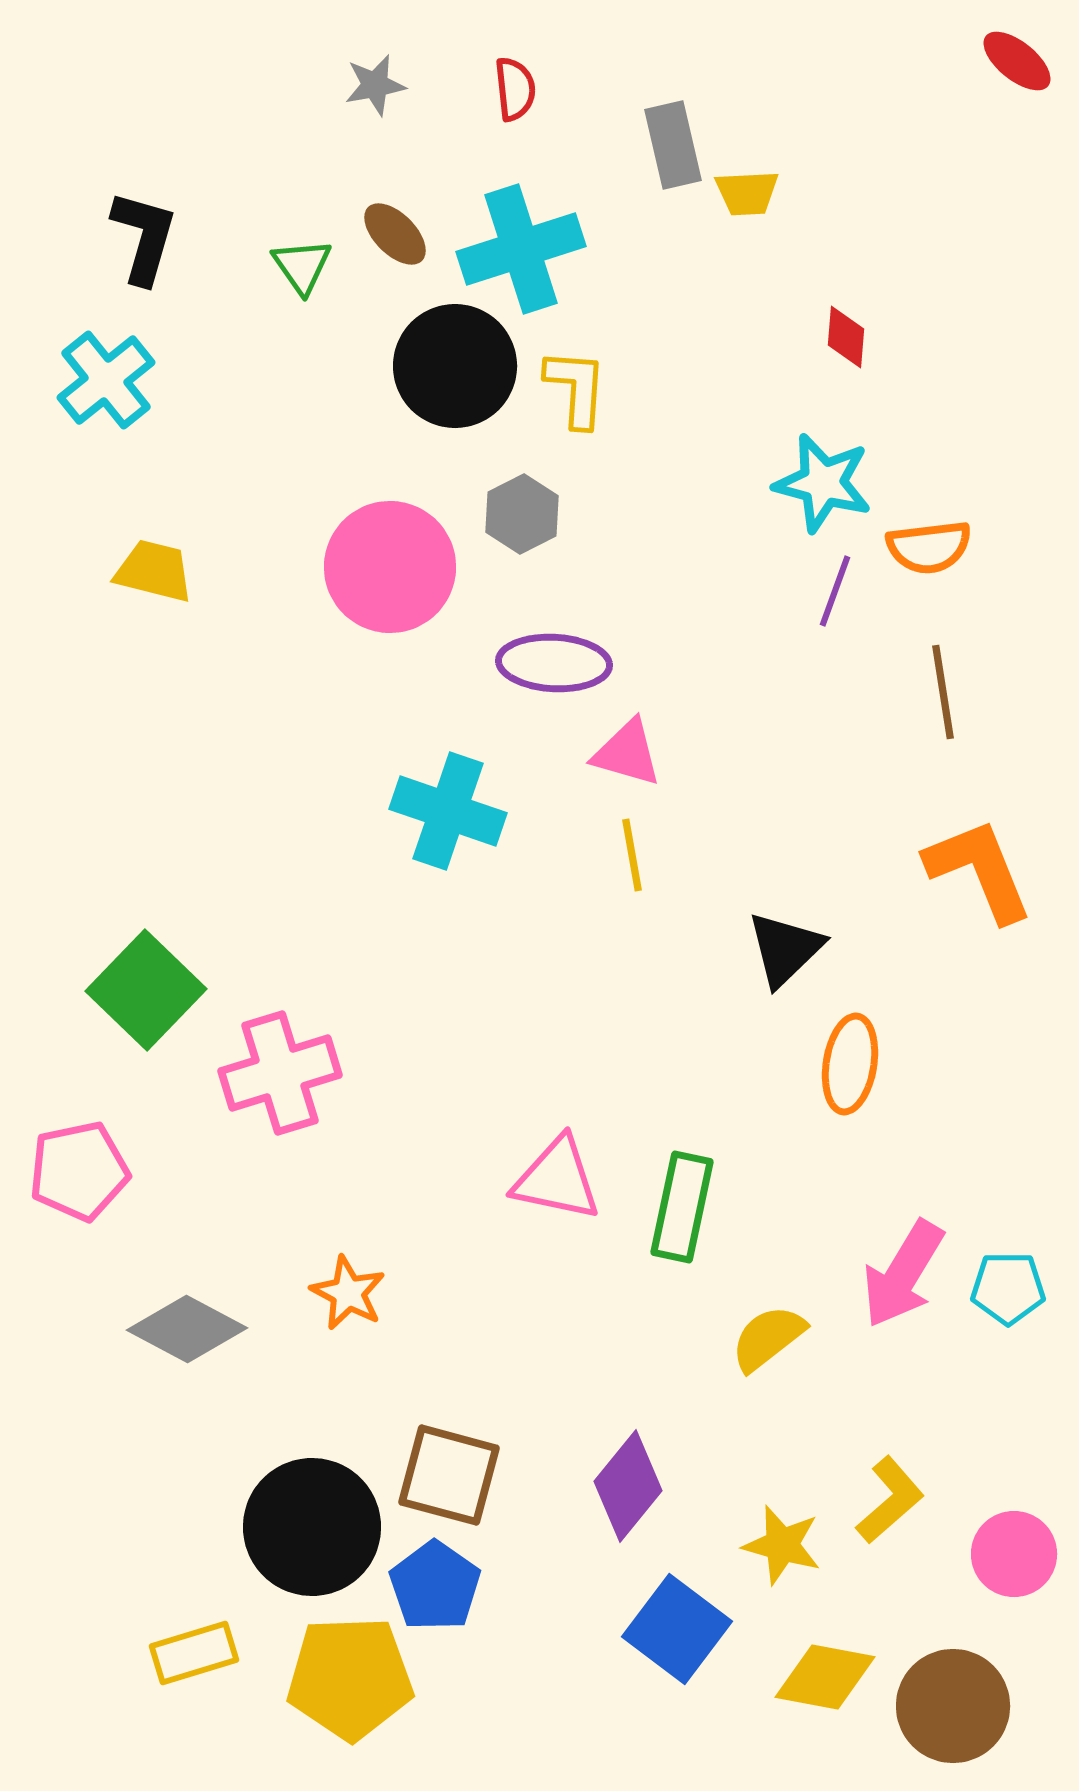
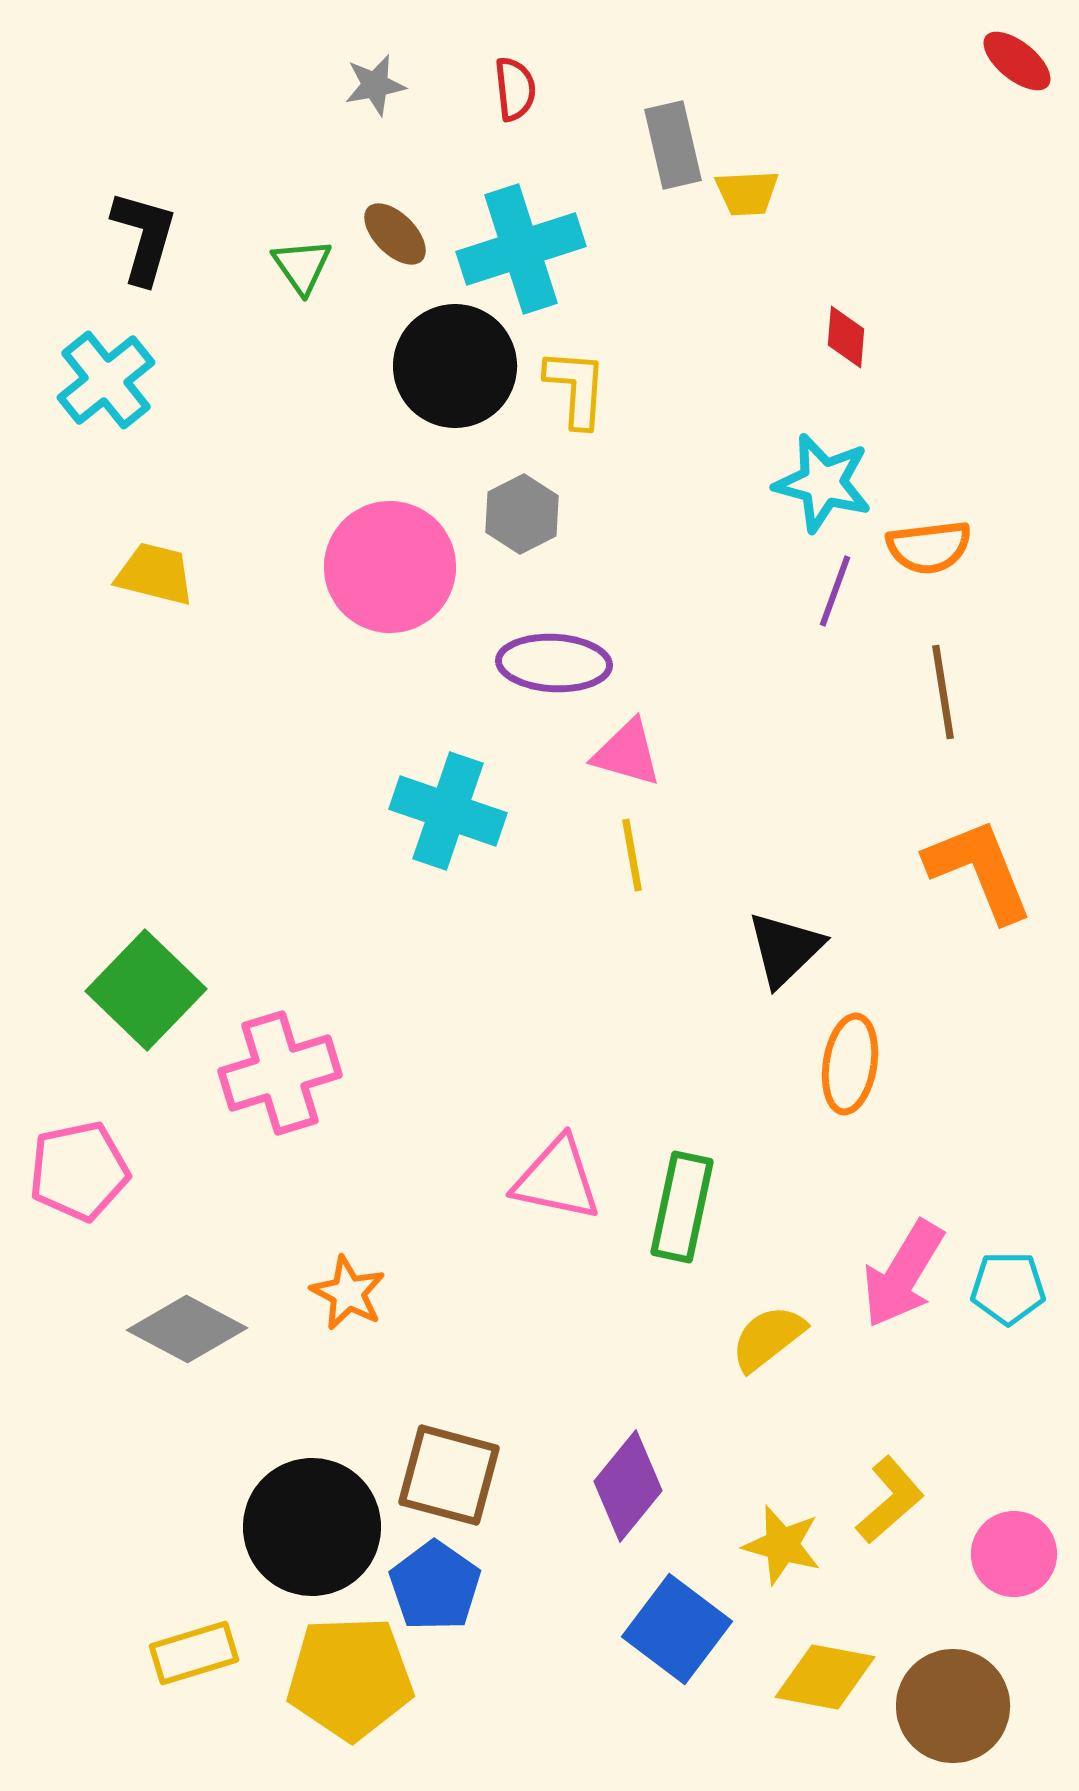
yellow trapezoid at (154, 571): moved 1 px right, 3 px down
